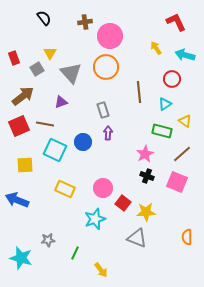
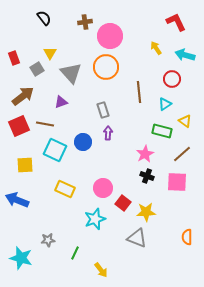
pink square at (177, 182): rotated 20 degrees counterclockwise
